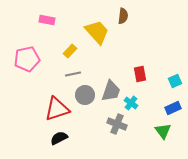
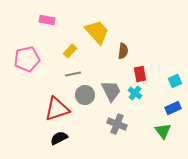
brown semicircle: moved 35 px down
gray trapezoid: rotated 45 degrees counterclockwise
cyan cross: moved 4 px right, 10 px up
